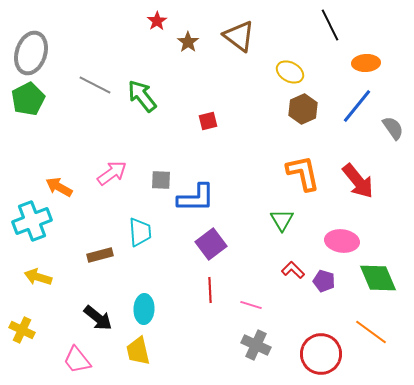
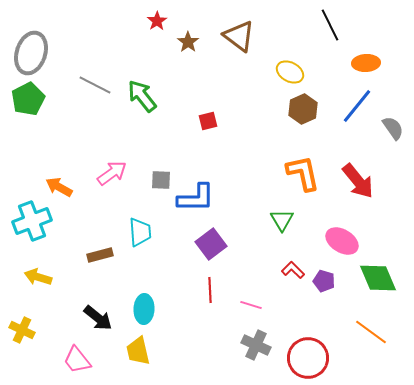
pink ellipse: rotated 24 degrees clockwise
red circle: moved 13 px left, 4 px down
